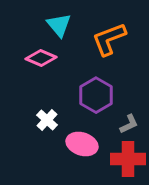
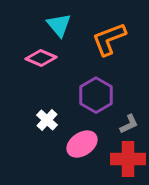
pink ellipse: rotated 52 degrees counterclockwise
